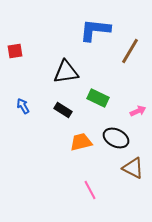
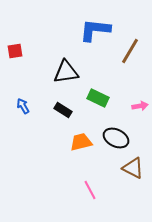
pink arrow: moved 2 px right, 5 px up; rotated 14 degrees clockwise
